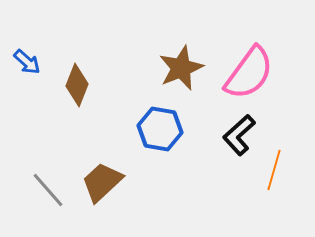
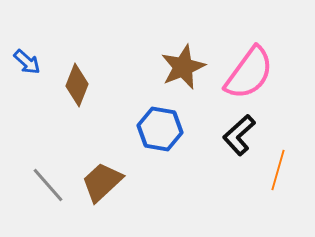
brown star: moved 2 px right, 1 px up
orange line: moved 4 px right
gray line: moved 5 px up
